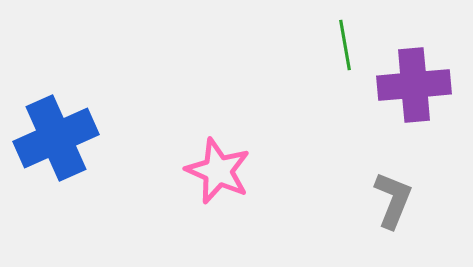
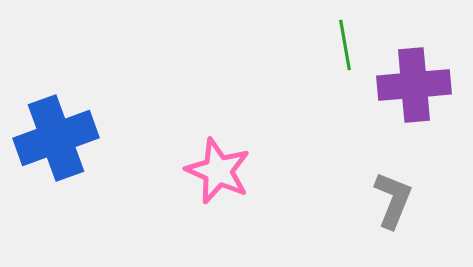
blue cross: rotated 4 degrees clockwise
